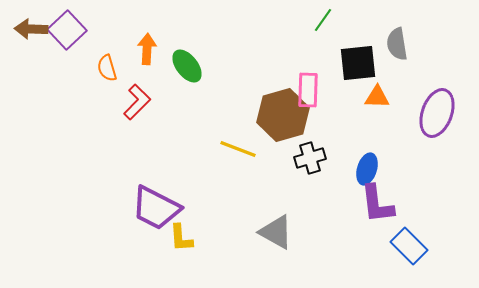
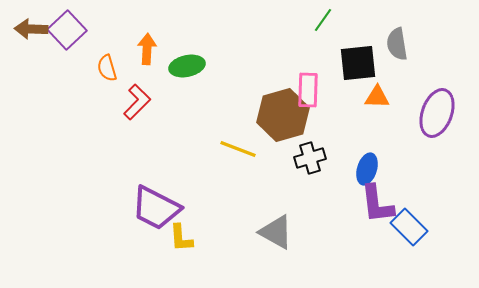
green ellipse: rotated 64 degrees counterclockwise
blue rectangle: moved 19 px up
